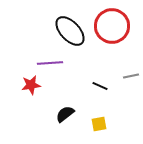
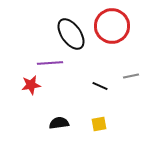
black ellipse: moved 1 px right, 3 px down; rotated 8 degrees clockwise
black semicircle: moved 6 px left, 9 px down; rotated 30 degrees clockwise
